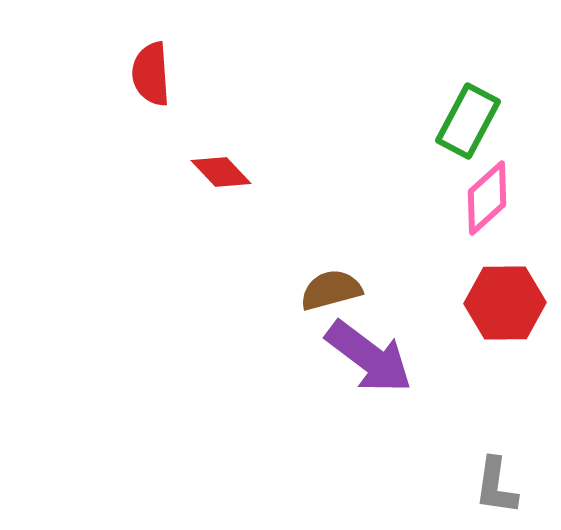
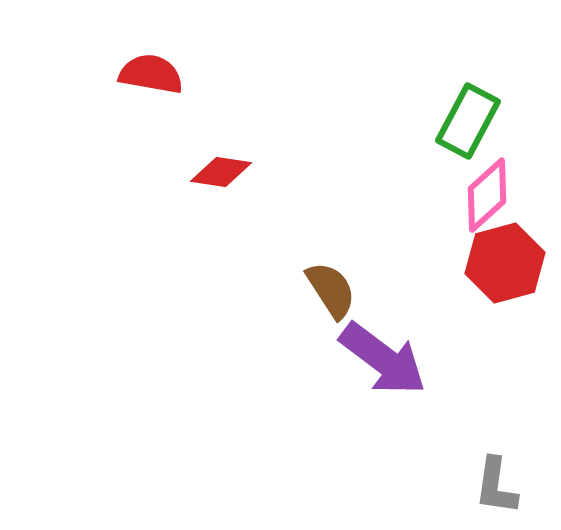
red semicircle: rotated 104 degrees clockwise
red diamond: rotated 38 degrees counterclockwise
pink diamond: moved 3 px up
brown semicircle: rotated 72 degrees clockwise
red hexagon: moved 40 px up; rotated 14 degrees counterclockwise
purple arrow: moved 14 px right, 2 px down
